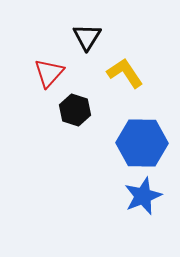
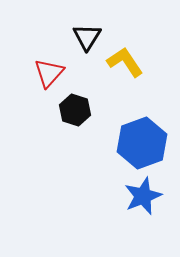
yellow L-shape: moved 11 px up
blue hexagon: rotated 21 degrees counterclockwise
